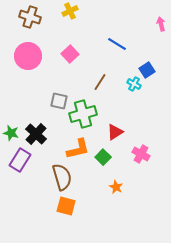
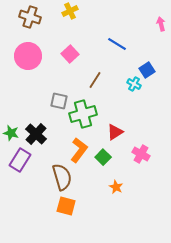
brown line: moved 5 px left, 2 px up
orange L-shape: moved 1 px right, 1 px down; rotated 40 degrees counterclockwise
